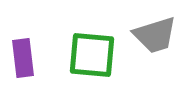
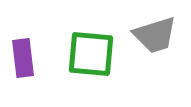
green square: moved 1 px left, 1 px up
